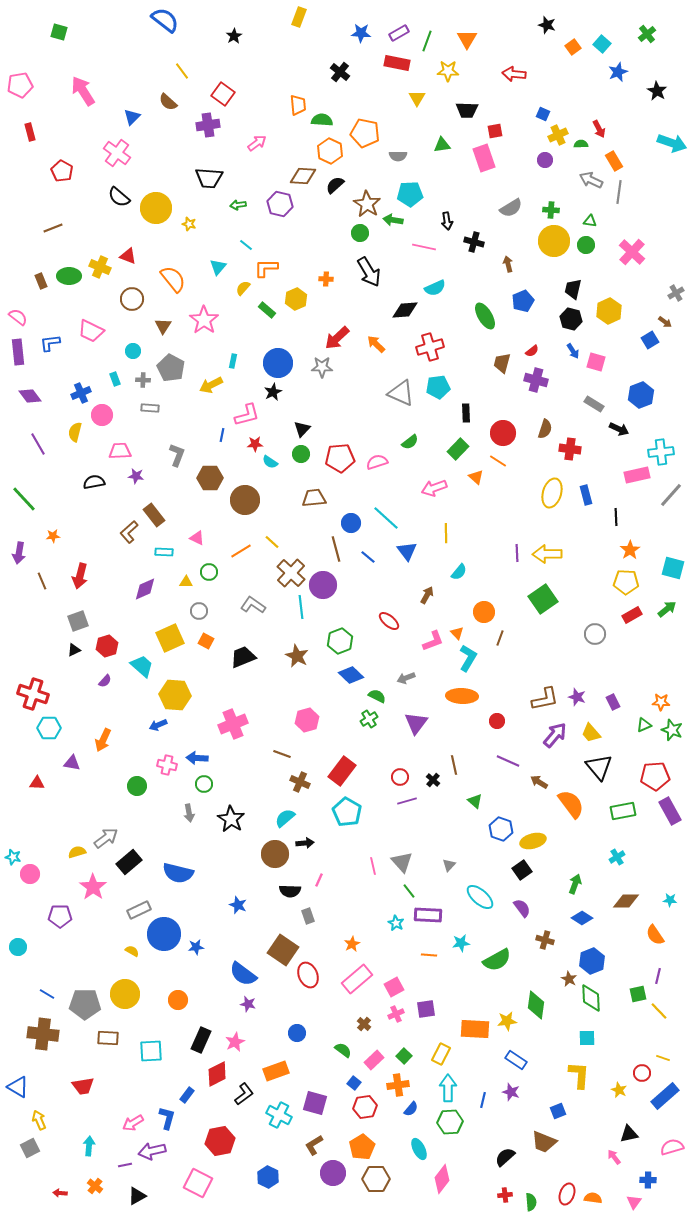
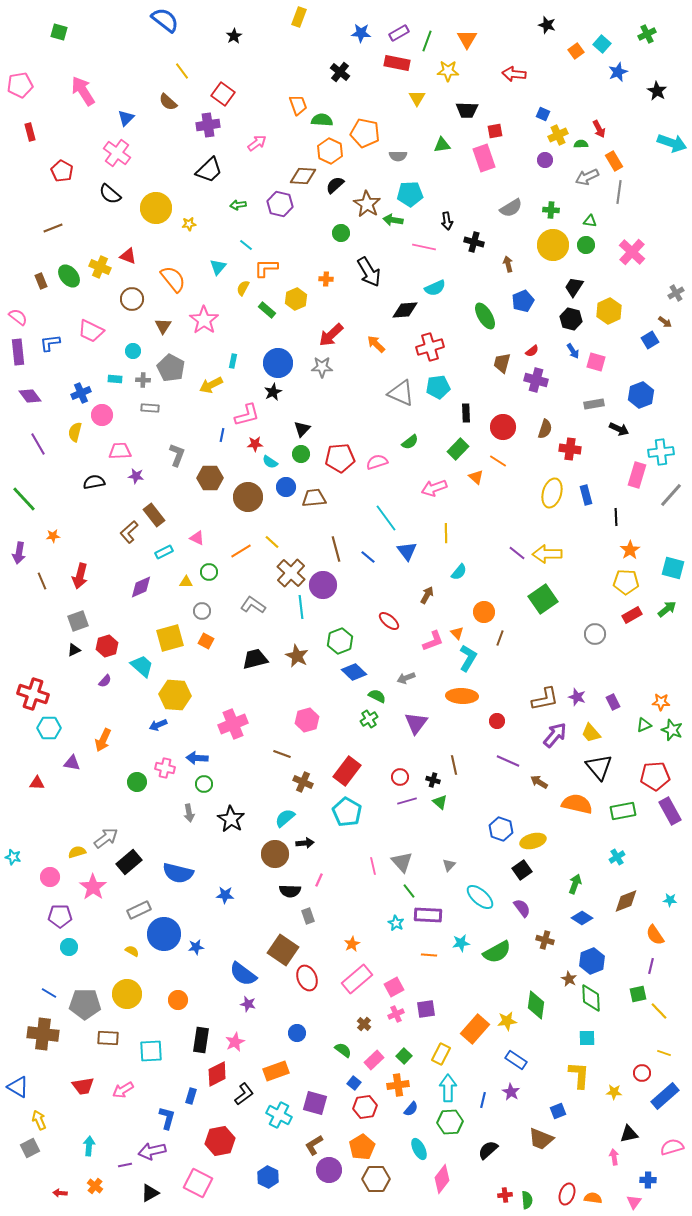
green cross at (647, 34): rotated 12 degrees clockwise
orange square at (573, 47): moved 3 px right, 4 px down
orange trapezoid at (298, 105): rotated 15 degrees counterclockwise
blue triangle at (132, 117): moved 6 px left, 1 px down
black trapezoid at (209, 178): moved 8 px up; rotated 48 degrees counterclockwise
gray arrow at (591, 180): moved 4 px left, 3 px up; rotated 50 degrees counterclockwise
black semicircle at (119, 197): moved 9 px left, 3 px up
yellow star at (189, 224): rotated 24 degrees counterclockwise
green circle at (360, 233): moved 19 px left
yellow circle at (554, 241): moved 1 px left, 4 px down
green ellipse at (69, 276): rotated 50 degrees clockwise
yellow semicircle at (243, 288): rotated 14 degrees counterclockwise
black trapezoid at (573, 289): moved 1 px right, 2 px up; rotated 20 degrees clockwise
red arrow at (337, 338): moved 6 px left, 3 px up
cyan rectangle at (115, 379): rotated 64 degrees counterclockwise
gray rectangle at (594, 404): rotated 42 degrees counterclockwise
red circle at (503, 433): moved 6 px up
pink rectangle at (637, 475): rotated 60 degrees counterclockwise
brown circle at (245, 500): moved 3 px right, 3 px up
cyan line at (386, 518): rotated 12 degrees clockwise
blue circle at (351, 523): moved 65 px left, 36 px up
cyan rectangle at (164, 552): rotated 30 degrees counterclockwise
purple line at (517, 553): rotated 48 degrees counterclockwise
purple diamond at (145, 589): moved 4 px left, 2 px up
gray circle at (199, 611): moved 3 px right
yellow square at (170, 638): rotated 8 degrees clockwise
black trapezoid at (243, 657): moved 12 px right, 2 px down; rotated 8 degrees clockwise
blue diamond at (351, 675): moved 3 px right, 3 px up
pink cross at (167, 765): moved 2 px left, 3 px down
red rectangle at (342, 771): moved 5 px right
black cross at (433, 780): rotated 24 degrees counterclockwise
brown cross at (300, 782): moved 3 px right
green circle at (137, 786): moved 4 px up
green triangle at (475, 801): moved 35 px left, 1 px down
orange semicircle at (571, 804): moved 6 px right; rotated 40 degrees counterclockwise
pink circle at (30, 874): moved 20 px right, 3 px down
brown diamond at (626, 901): rotated 20 degrees counterclockwise
blue star at (238, 905): moved 13 px left, 10 px up; rotated 18 degrees counterclockwise
cyan circle at (18, 947): moved 51 px right
green semicircle at (497, 960): moved 8 px up
red ellipse at (308, 975): moved 1 px left, 3 px down
purple line at (658, 976): moved 7 px left, 10 px up
blue line at (47, 994): moved 2 px right, 1 px up
yellow circle at (125, 994): moved 2 px right
orange rectangle at (475, 1029): rotated 52 degrees counterclockwise
black rectangle at (201, 1040): rotated 15 degrees counterclockwise
yellow line at (663, 1058): moved 1 px right, 5 px up
yellow star at (619, 1090): moved 5 px left, 2 px down; rotated 21 degrees counterclockwise
purple star at (511, 1092): rotated 12 degrees clockwise
blue rectangle at (187, 1095): moved 4 px right, 1 px down; rotated 21 degrees counterclockwise
pink arrow at (133, 1123): moved 10 px left, 33 px up
brown trapezoid at (544, 1142): moved 3 px left, 3 px up
black semicircle at (505, 1157): moved 17 px left, 7 px up
pink arrow at (614, 1157): rotated 28 degrees clockwise
purple circle at (333, 1173): moved 4 px left, 3 px up
black triangle at (137, 1196): moved 13 px right, 3 px up
green semicircle at (531, 1202): moved 4 px left, 2 px up
